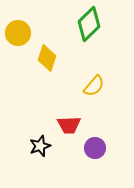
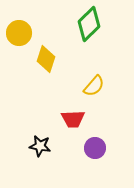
yellow circle: moved 1 px right
yellow diamond: moved 1 px left, 1 px down
red trapezoid: moved 4 px right, 6 px up
black star: rotated 30 degrees clockwise
